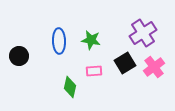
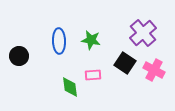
purple cross: rotated 8 degrees counterclockwise
black square: rotated 25 degrees counterclockwise
pink cross: moved 3 px down; rotated 25 degrees counterclockwise
pink rectangle: moved 1 px left, 4 px down
green diamond: rotated 20 degrees counterclockwise
